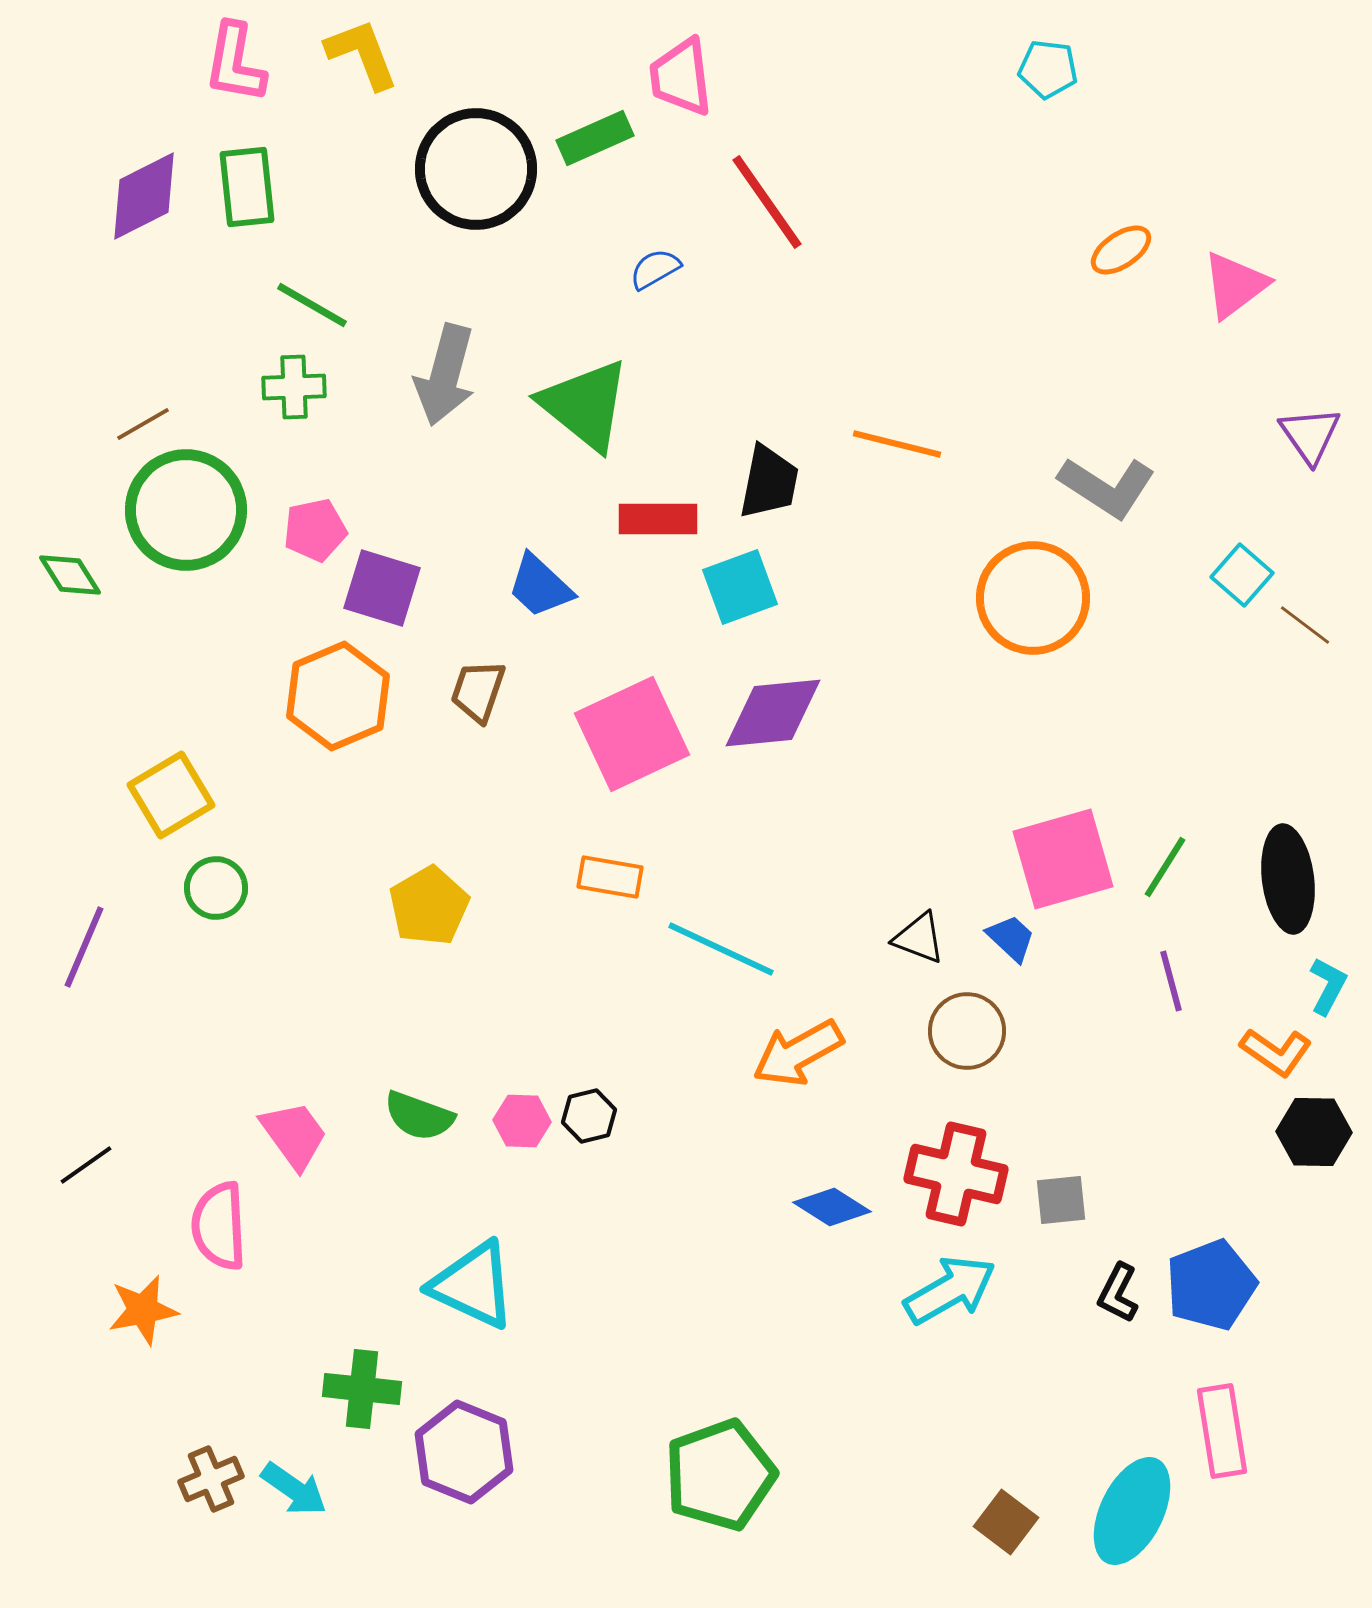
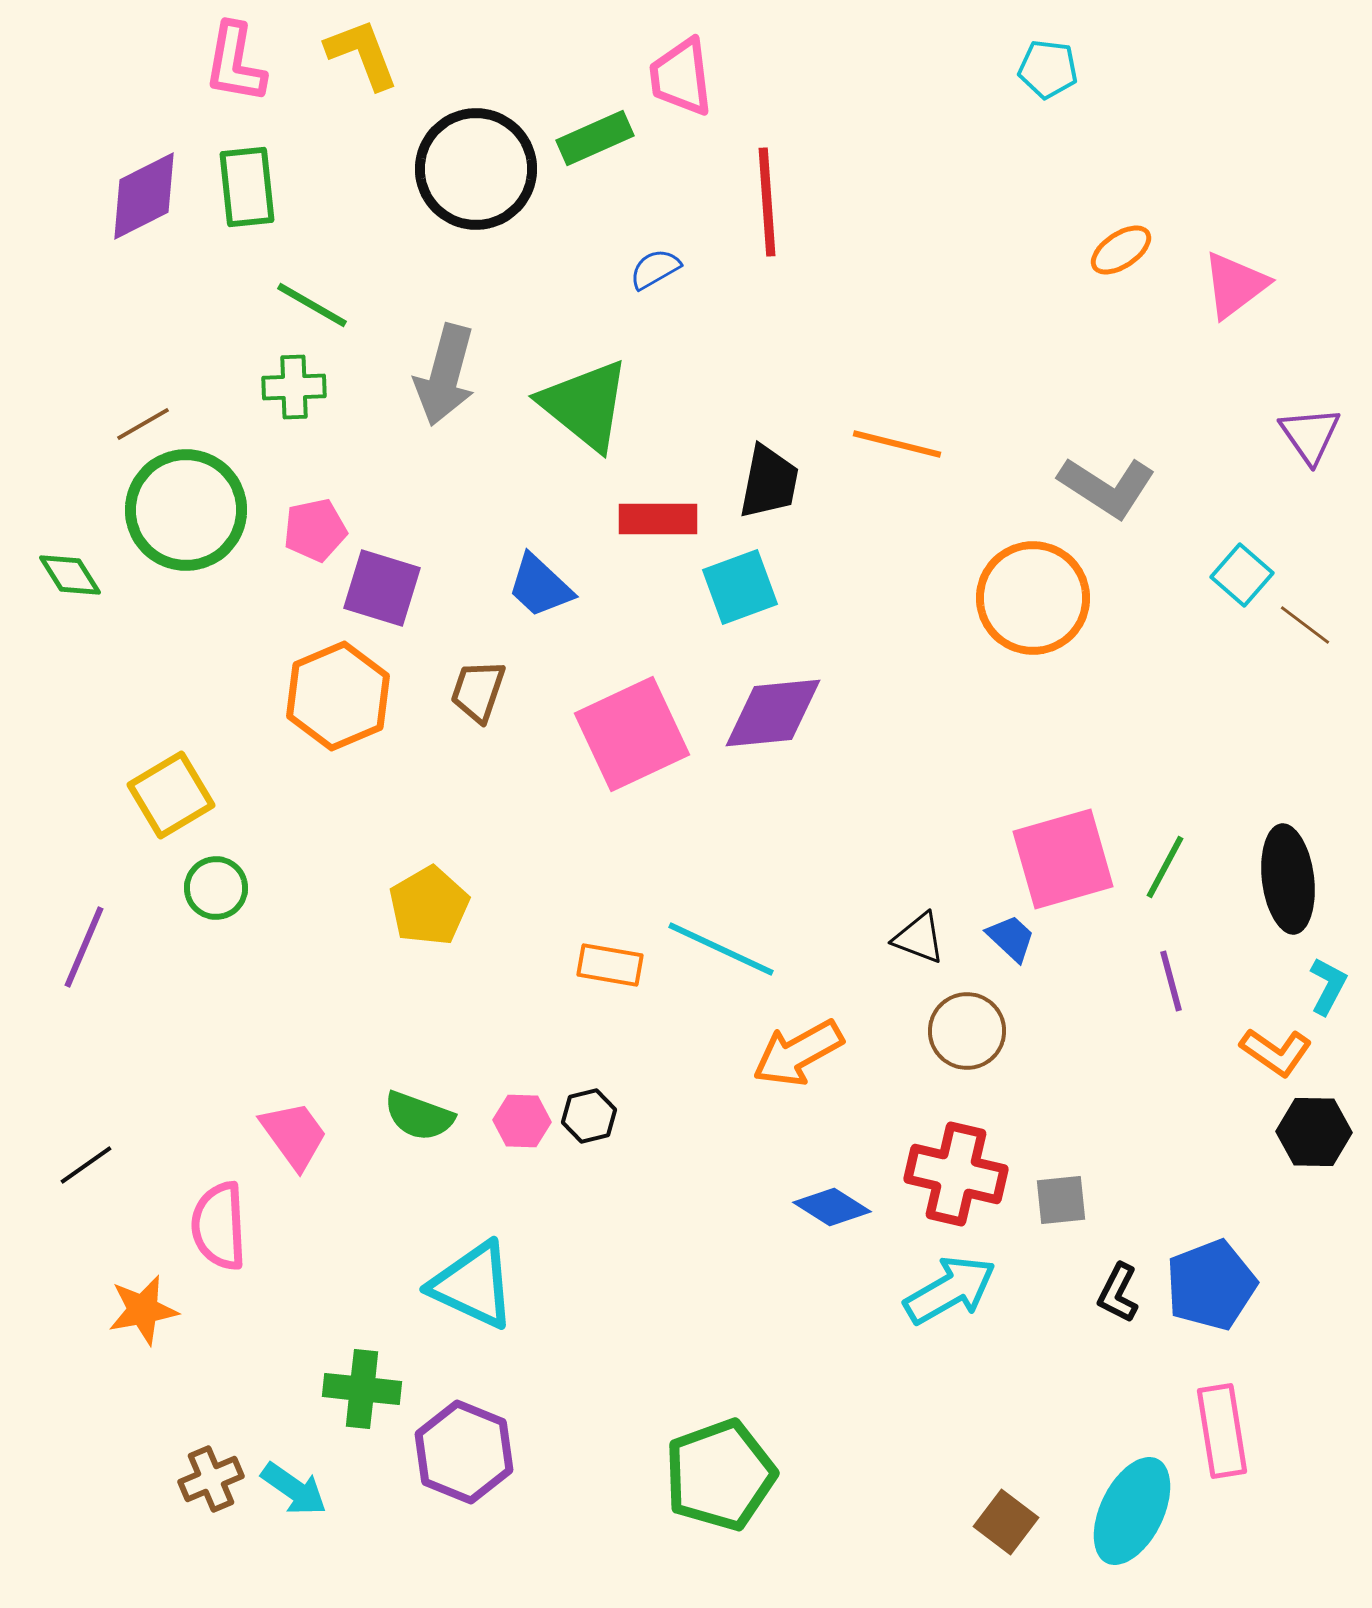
red line at (767, 202): rotated 31 degrees clockwise
green line at (1165, 867): rotated 4 degrees counterclockwise
orange rectangle at (610, 877): moved 88 px down
